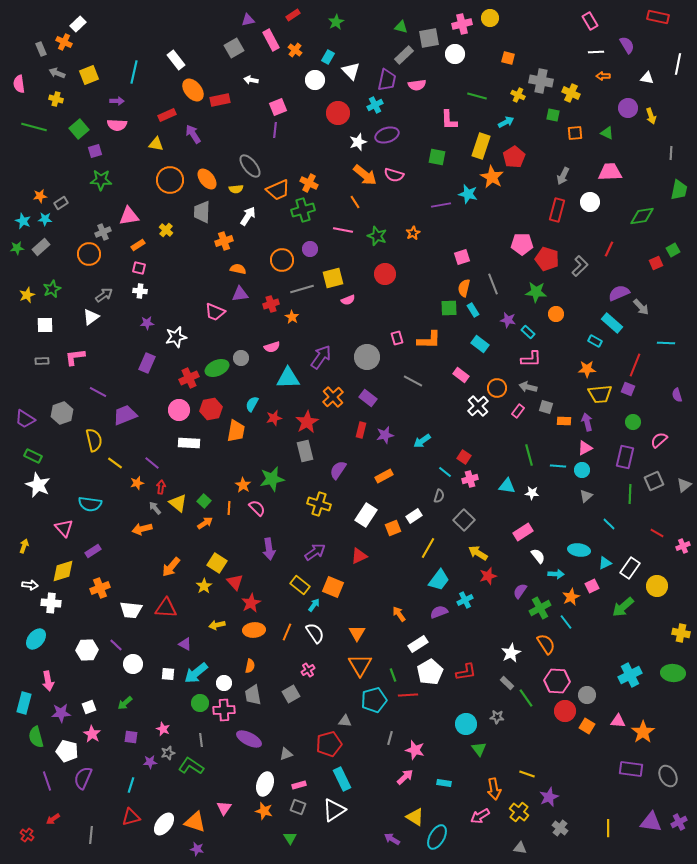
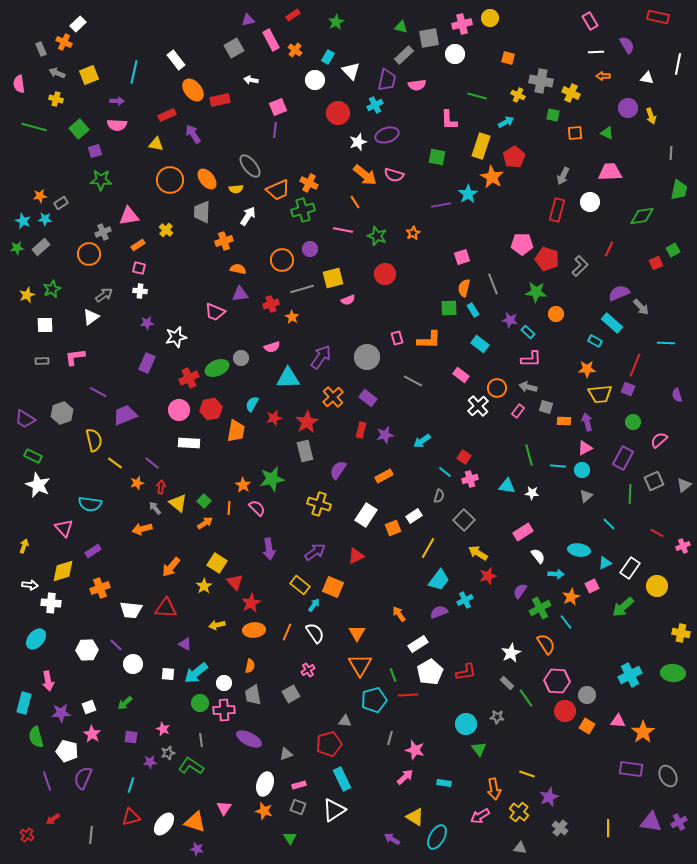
cyan star at (468, 194): rotated 24 degrees clockwise
purple star at (508, 320): moved 2 px right
purple rectangle at (625, 457): moved 2 px left, 1 px down; rotated 15 degrees clockwise
red triangle at (359, 556): moved 3 px left
